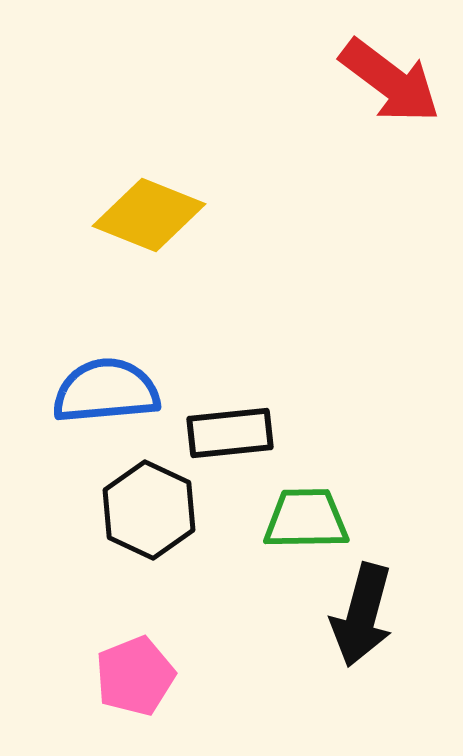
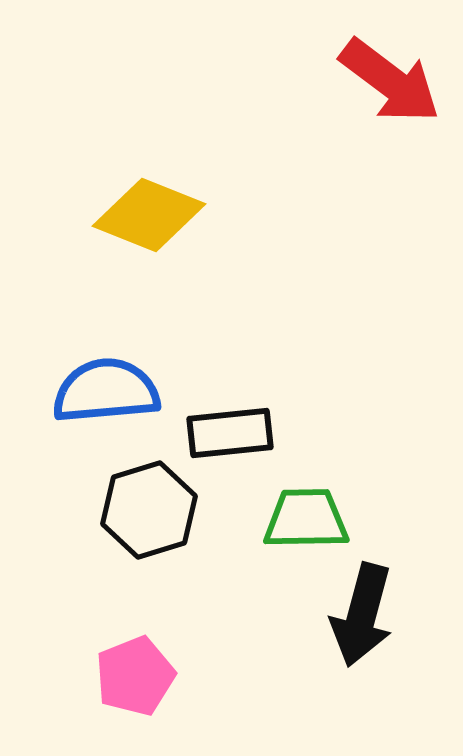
black hexagon: rotated 18 degrees clockwise
